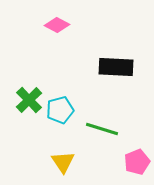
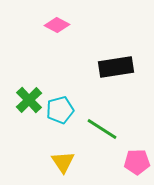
black rectangle: rotated 12 degrees counterclockwise
green line: rotated 16 degrees clockwise
pink pentagon: rotated 20 degrees clockwise
